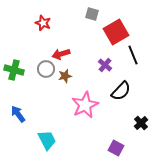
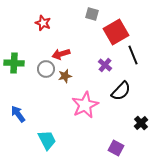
green cross: moved 7 px up; rotated 12 degrees counterclockwise
